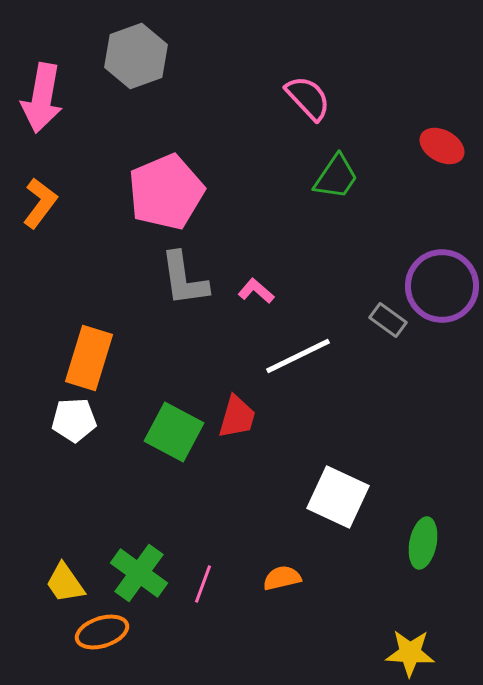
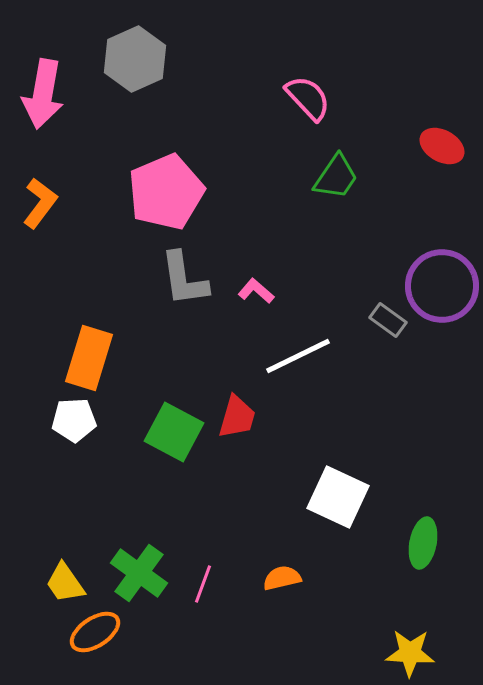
gray hexagon: moved 1 px left, 3 px down; rotated 4 degrees counterclockwise
pink arrow: moved 1 px right, 4 px up
orange ellipse: moved 7 px left; rotated 15 degrees counterclockwise
